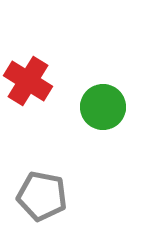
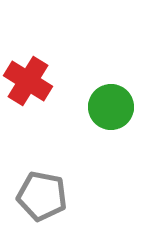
green circle: moved 8 px right
